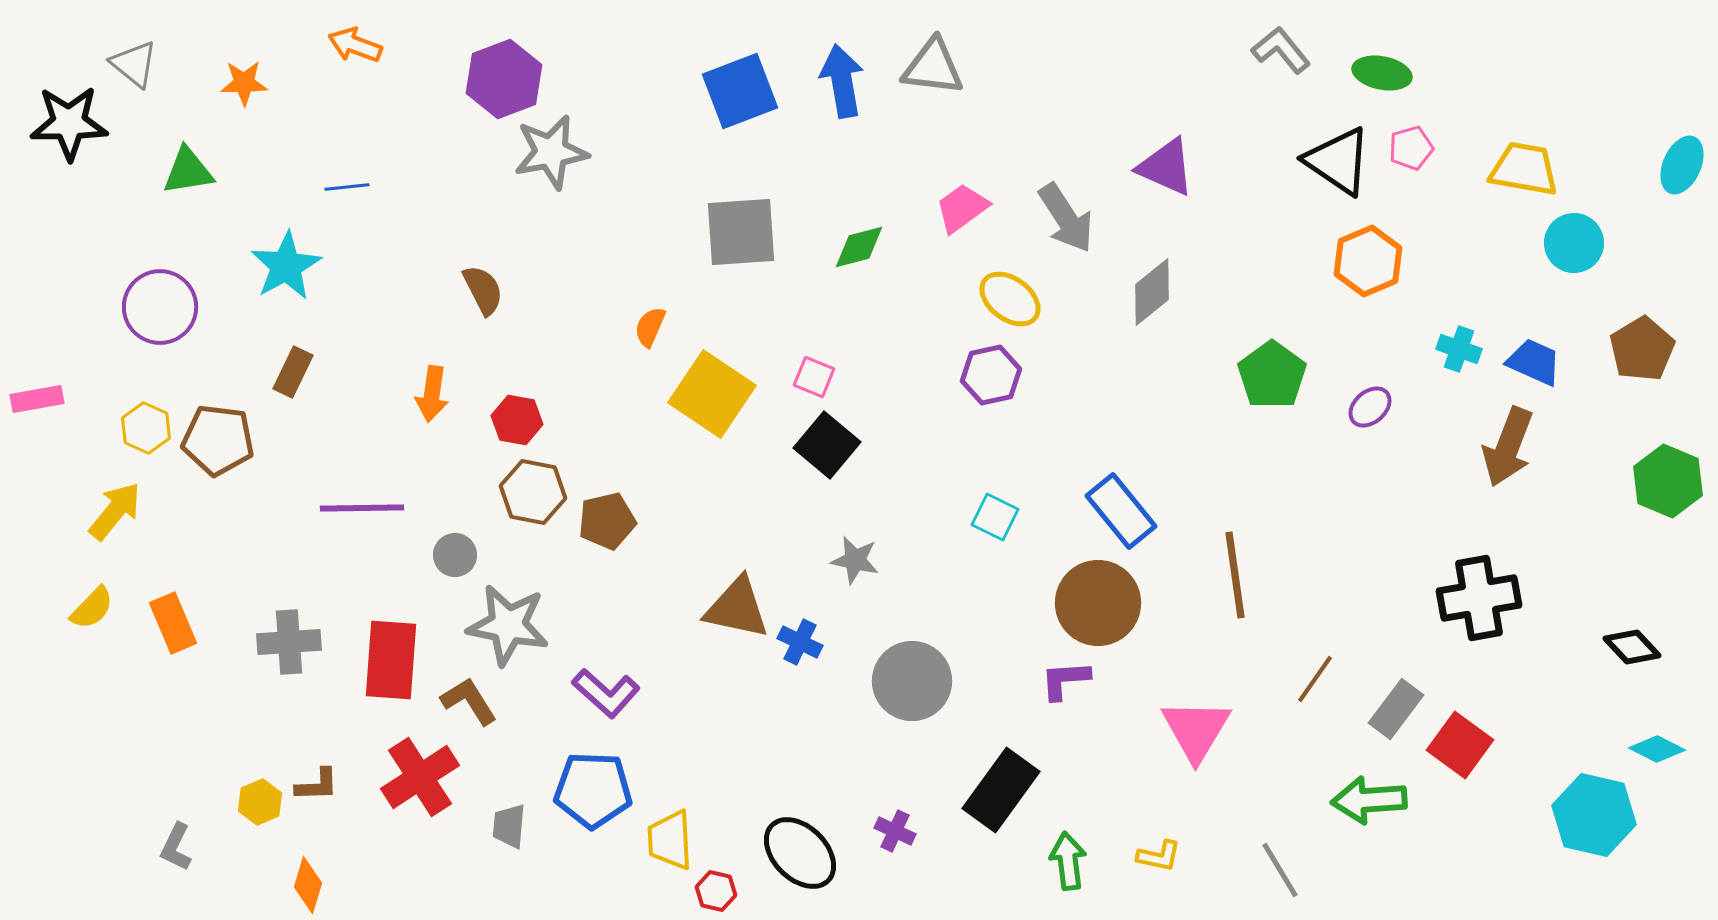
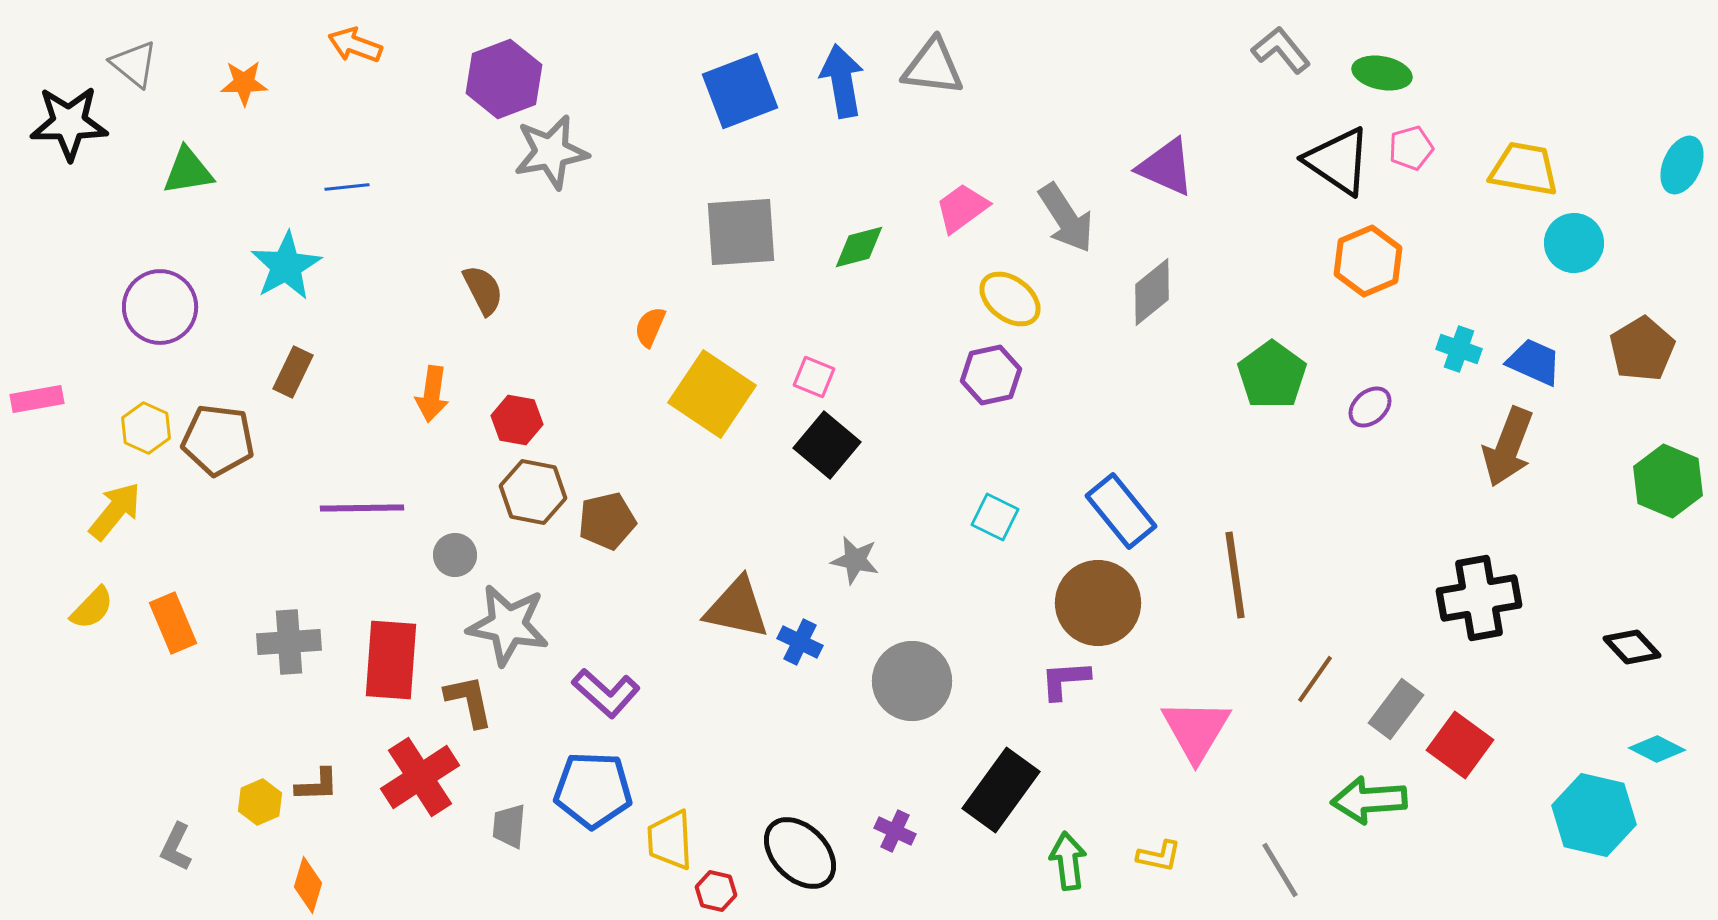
brown L-shape at (469, 701): rotated 20 degrees clockwise
